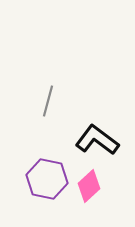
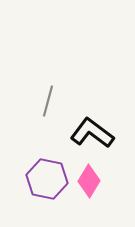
black L-shape: moved 5 px left, 7 px up
pink diamond: moved 5 px up; rotated 16 degrees counterclockwise
